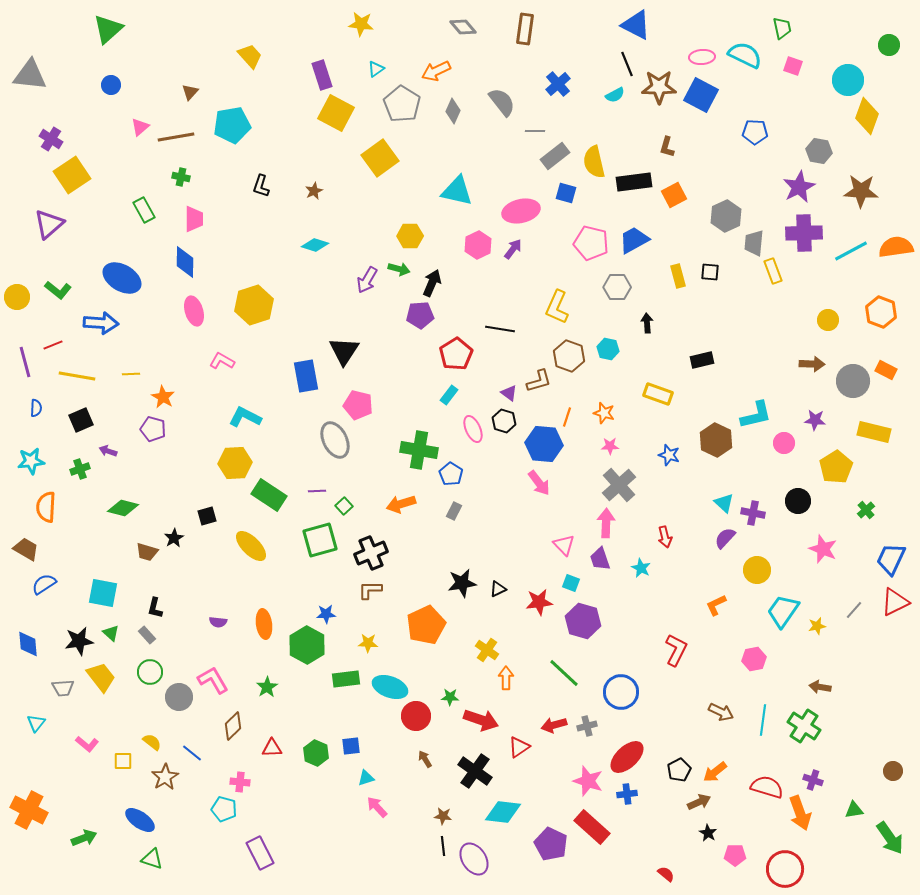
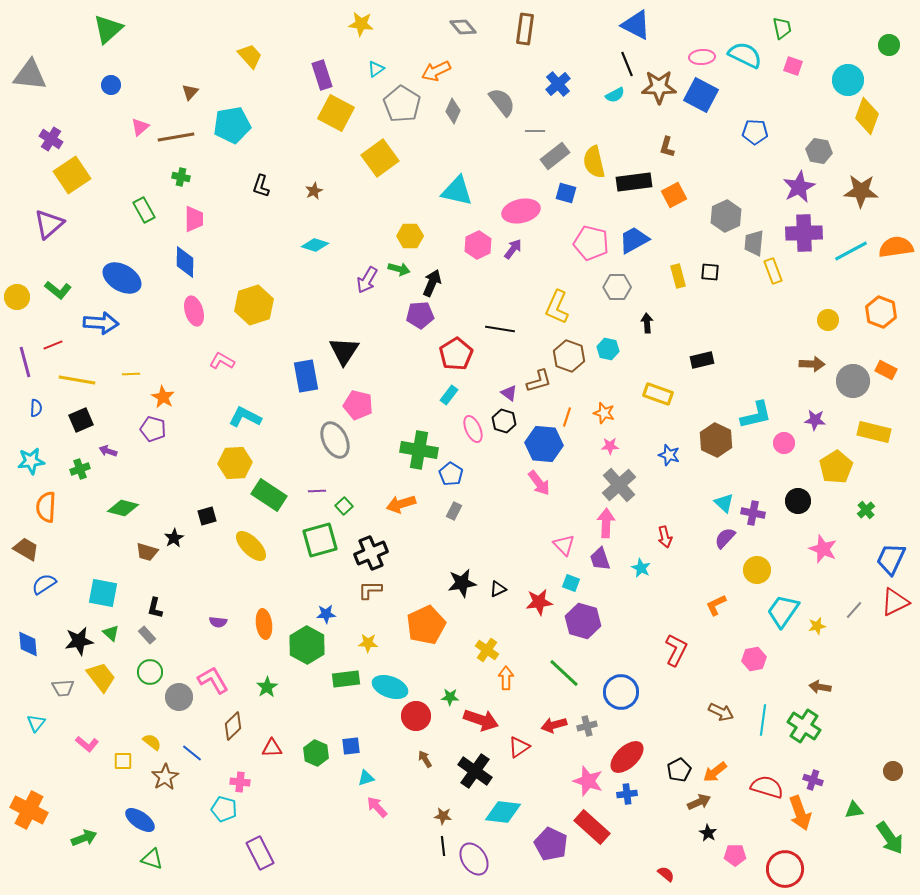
yellow line at (77, 376): moved 4 px down
